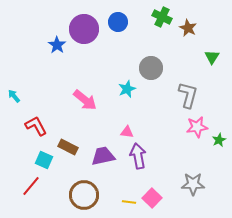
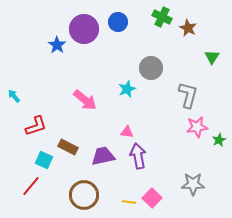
red L-shape: rotated 100 degrees clockwise
